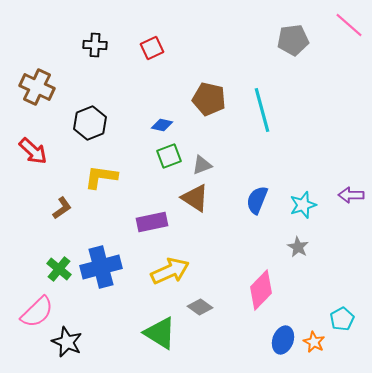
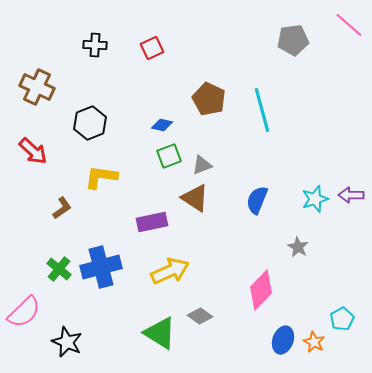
brown pentagon: rotated 12 degrees clockwise
cyan star: moved 12 px right, 6 px up
gray diamond: moved 9 px down
pink semicircle: moved 13 px left
